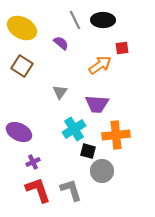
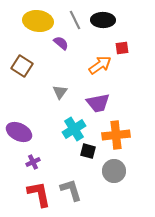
yellow ellipse: moved 16 px right, 7 px up; rotated 20 degrees counterclockwise
purple trapezoid: moved 1 px right, 1 px up; rotated 15 degrees counterclockwise
gray circle: moved 12 px right
red L-shape: moved 1 px right, 4 px down; rotated 8 degrees clockwise
